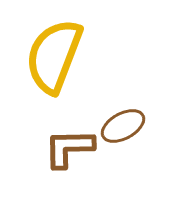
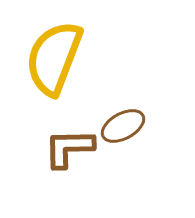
yellow semicircle: moved 2 px down
